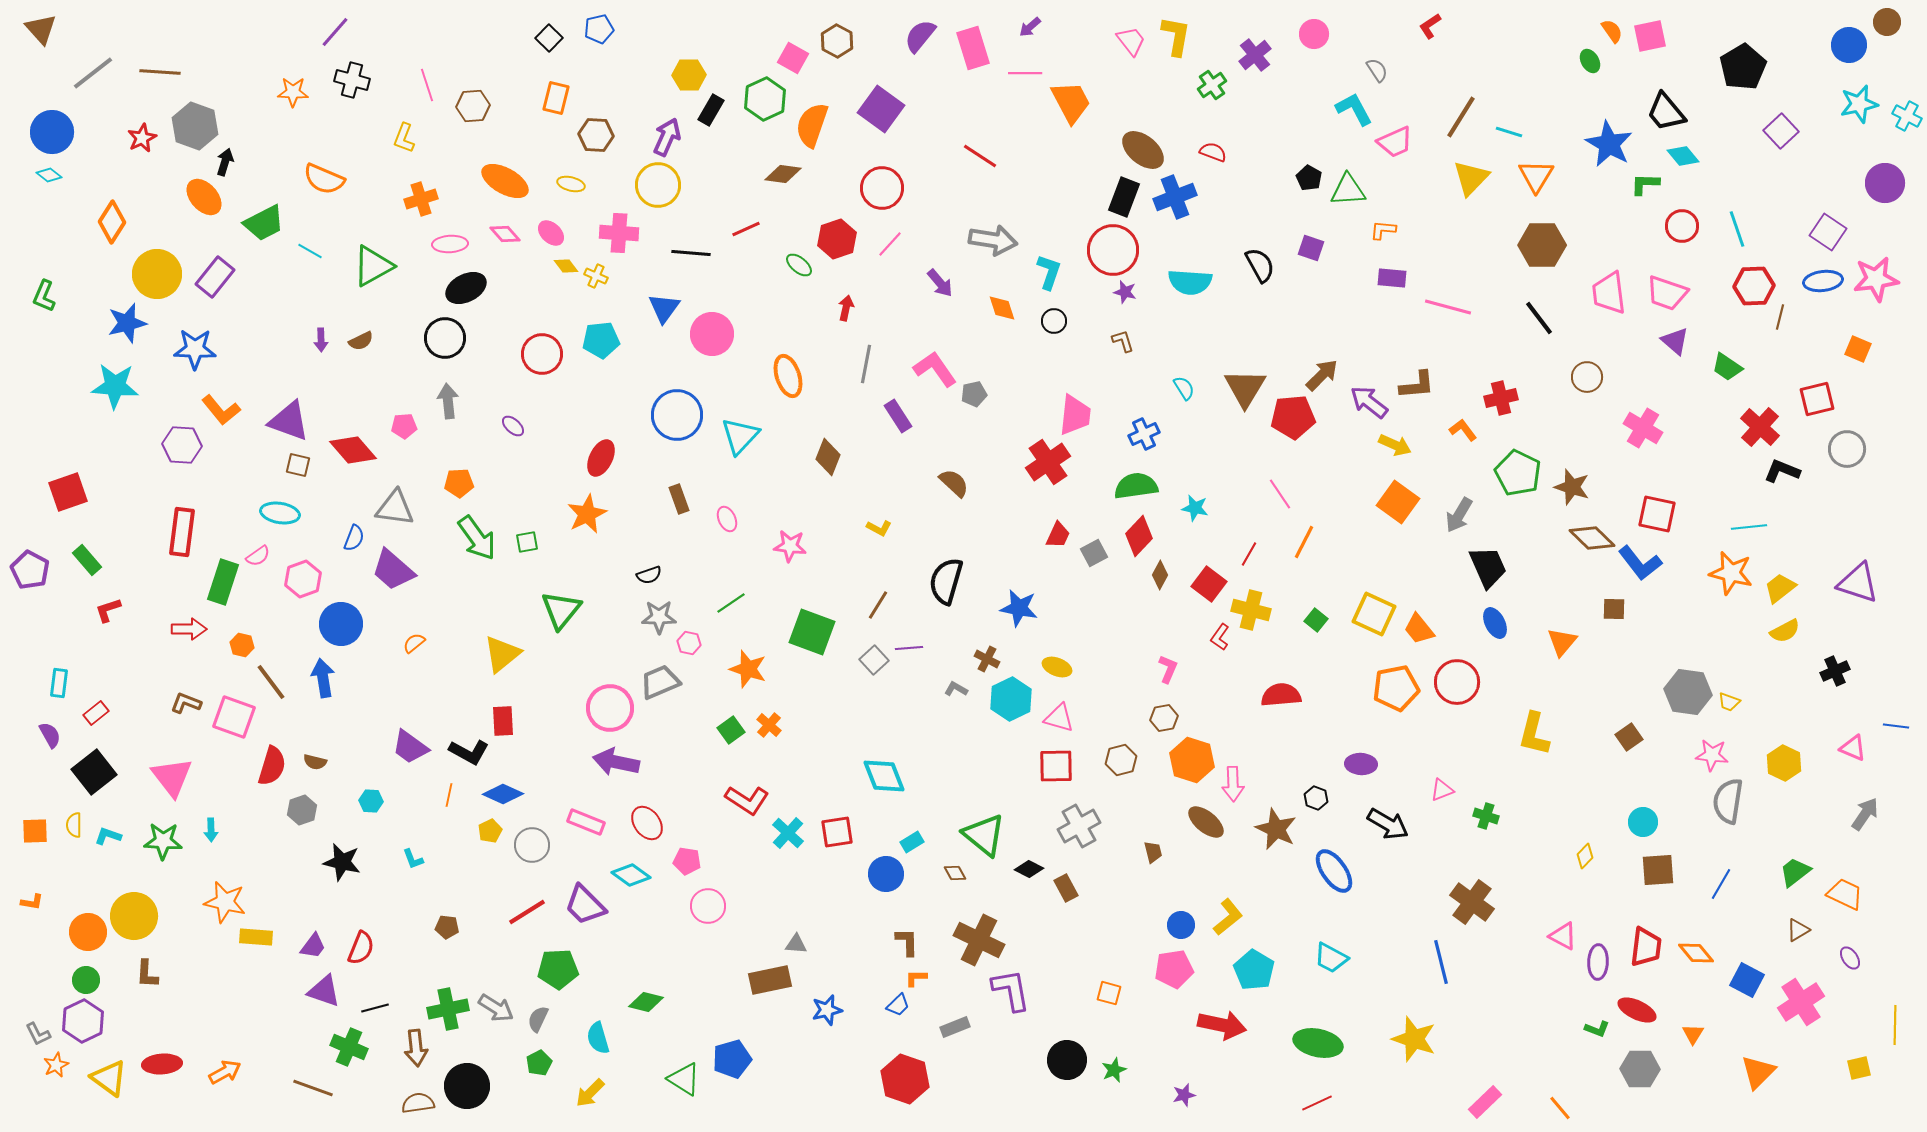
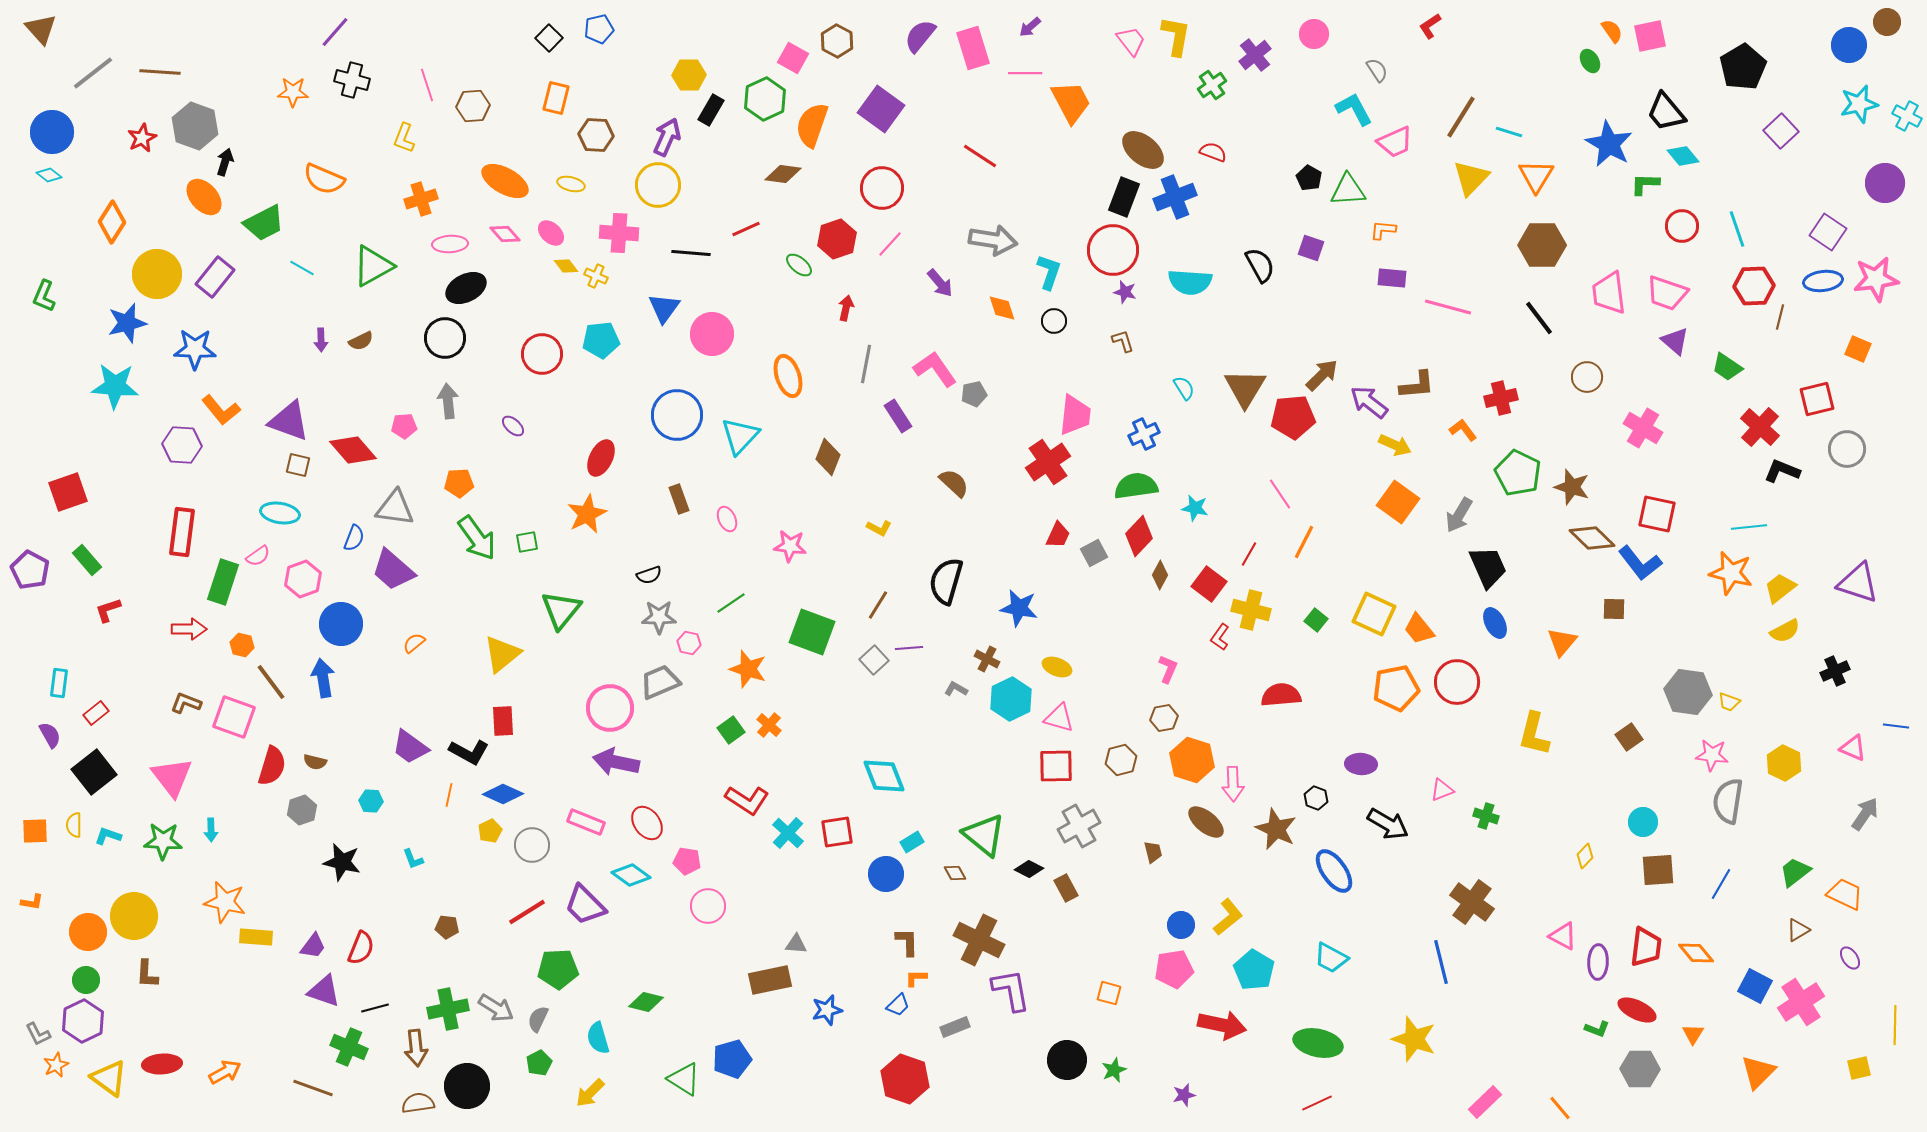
cyan line at (310, 251): moved 8 px left, 17 px down
blue square at (1747, 980): moved 8 px right, 6 px down
